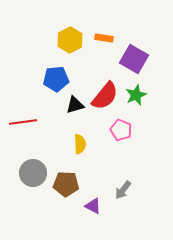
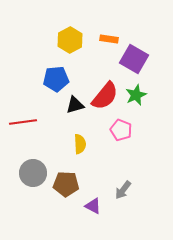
orange rectangle: moved 5 px right, 1 px down
